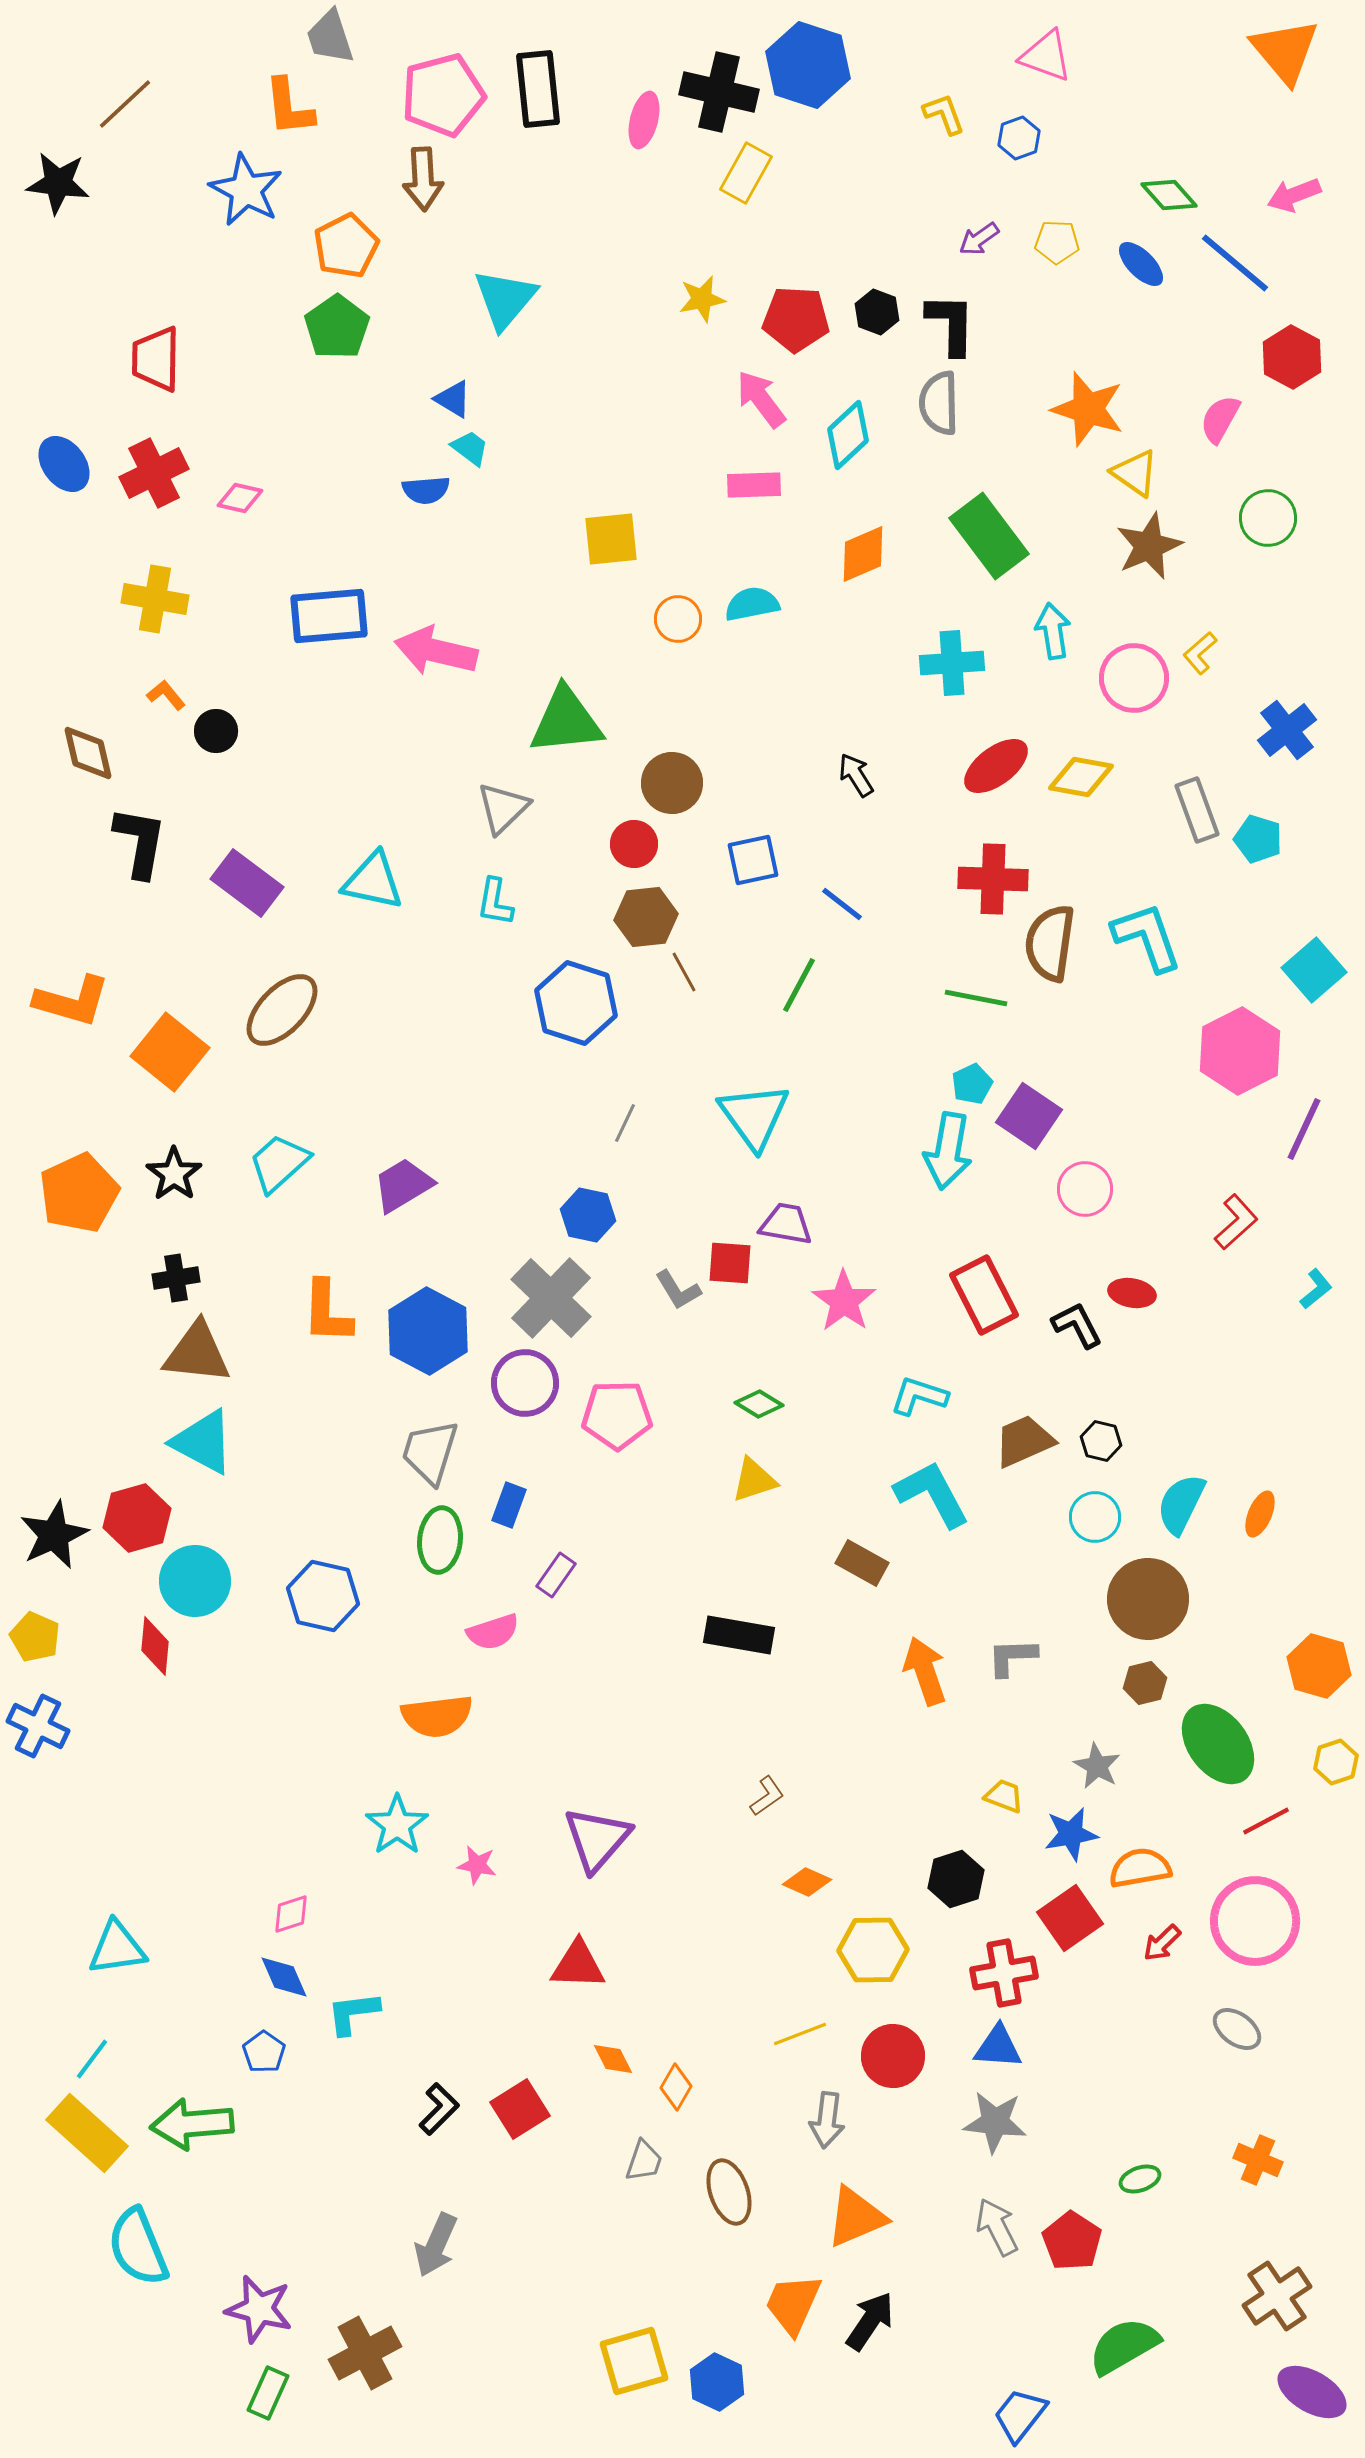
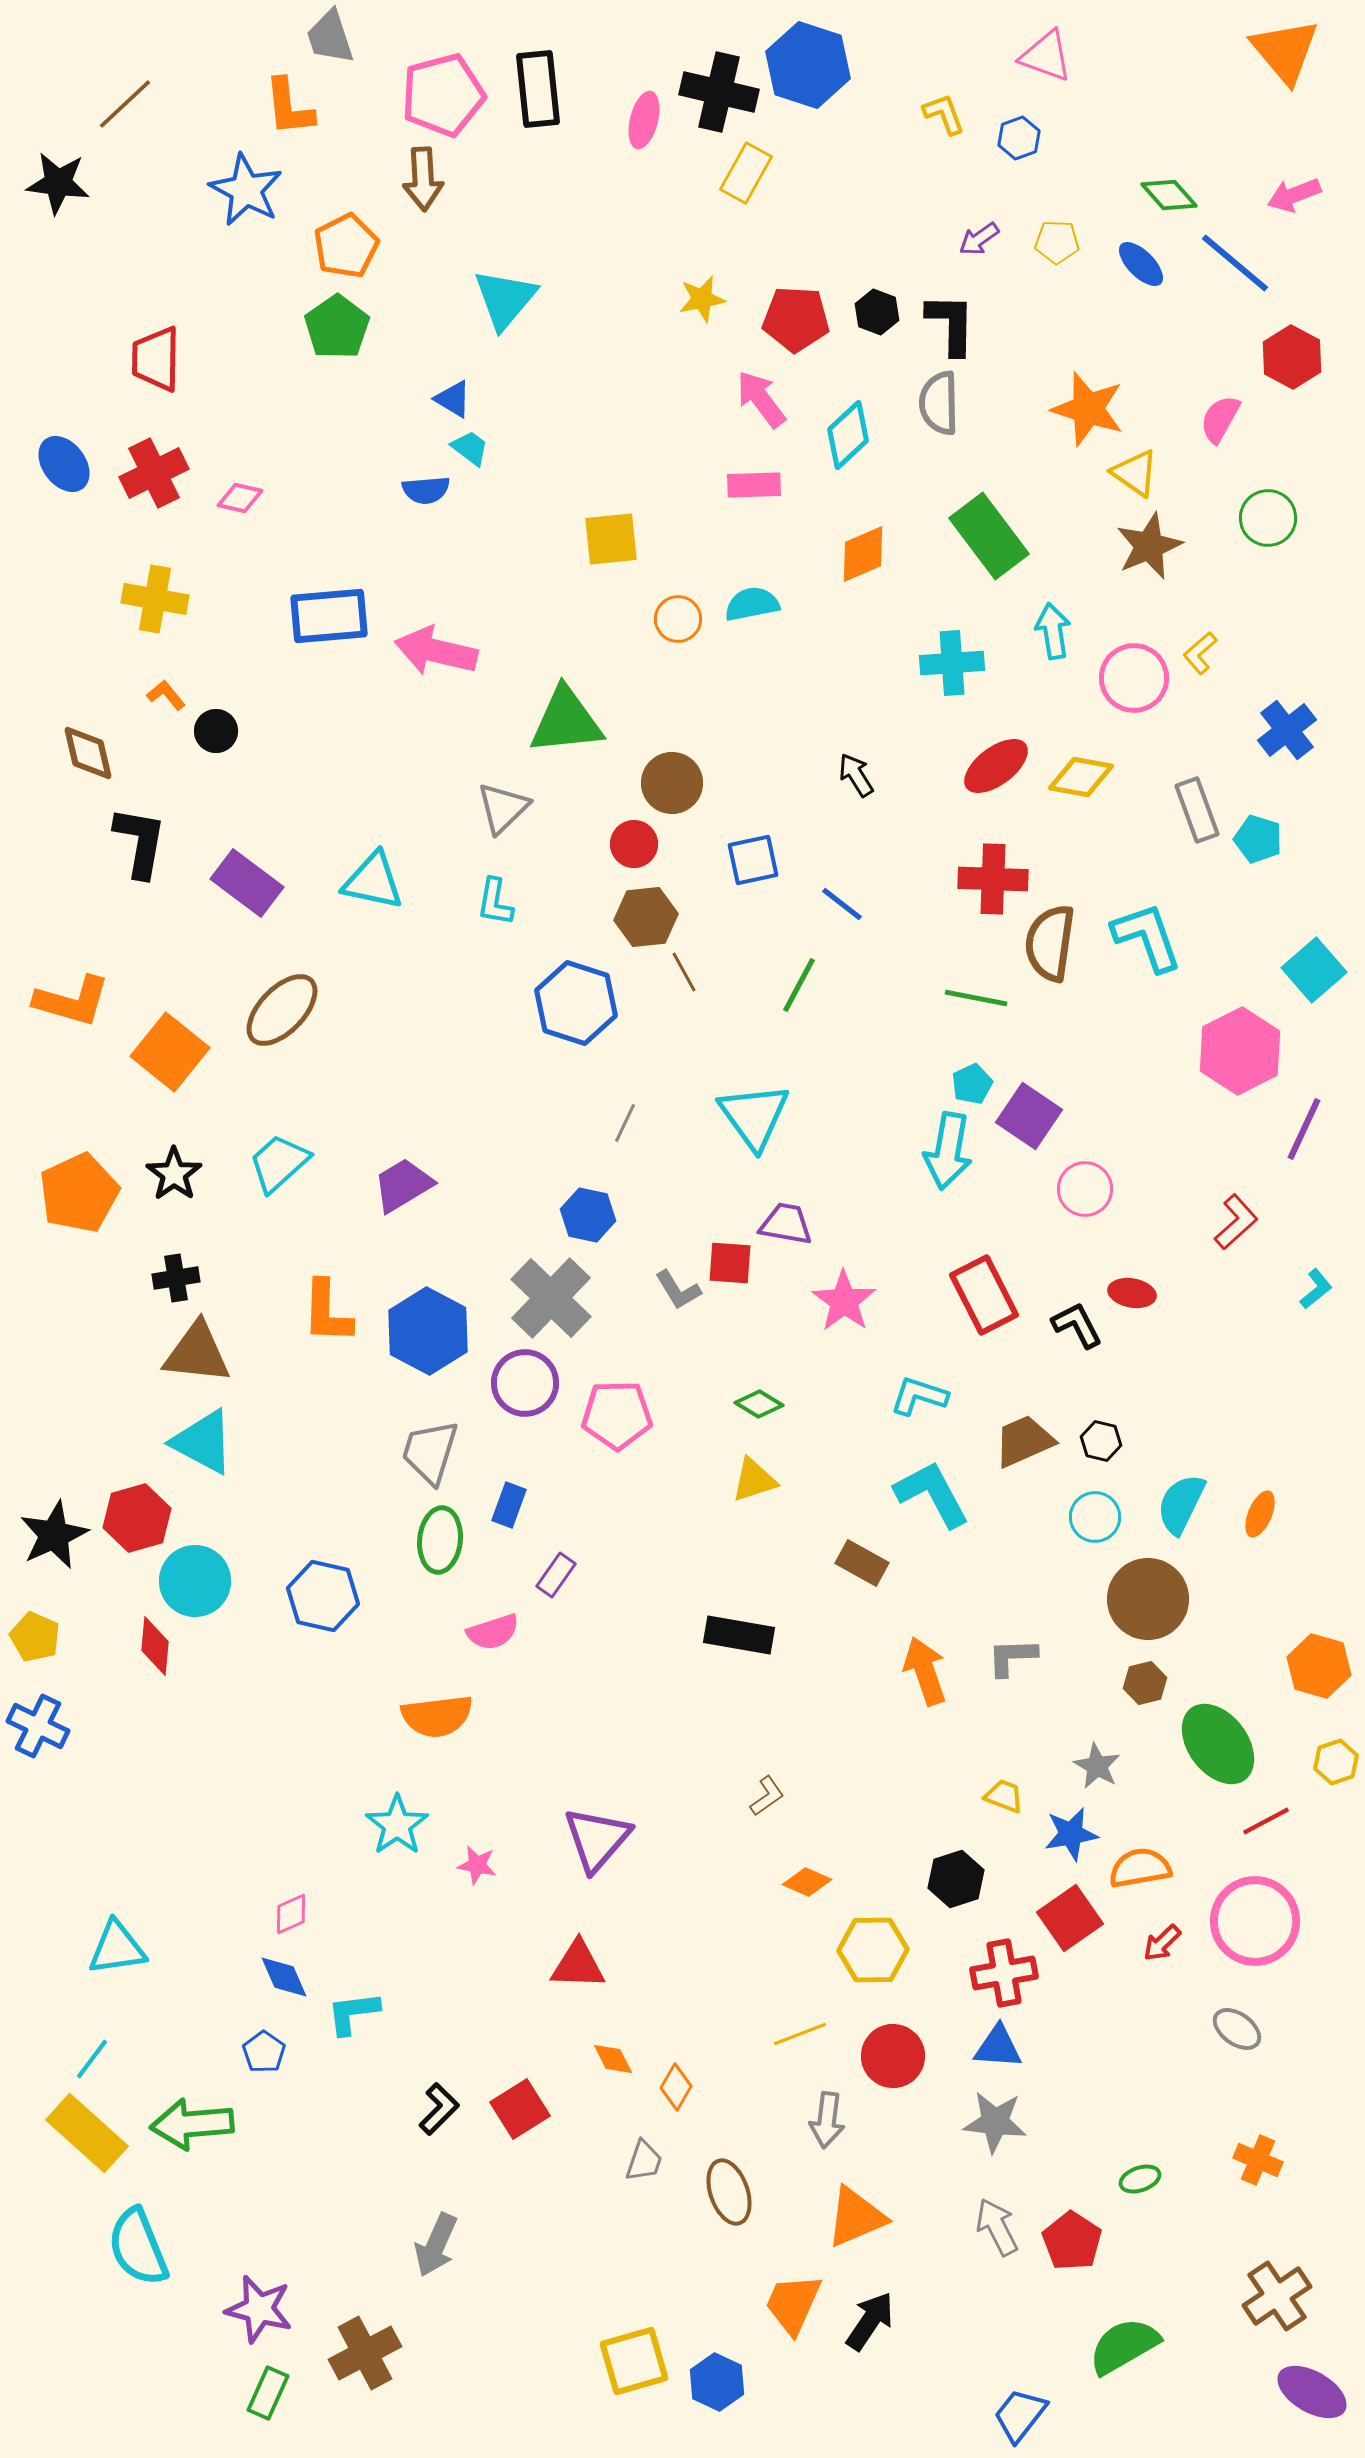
pink diamond at (291, 1914): rotated 6 degrees counterclockwise
